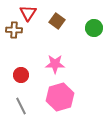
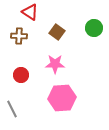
red triangle: moved 2 px right, 1 px up; rotated 30 degrees counterclockwise
brown square: moved 11 px down
brown cross: moved 5 px right, 6 px down
pink hexagon: moved 2 px right, 1 px down; rotated 12 degrees clockwise
gray line: moved 9 px left, 3 px down
